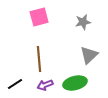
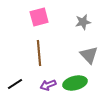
gray triangle: rotated 30 degrees counterclockwise
brown line: moved 6 px up
purple arrow: moved 3 px right
